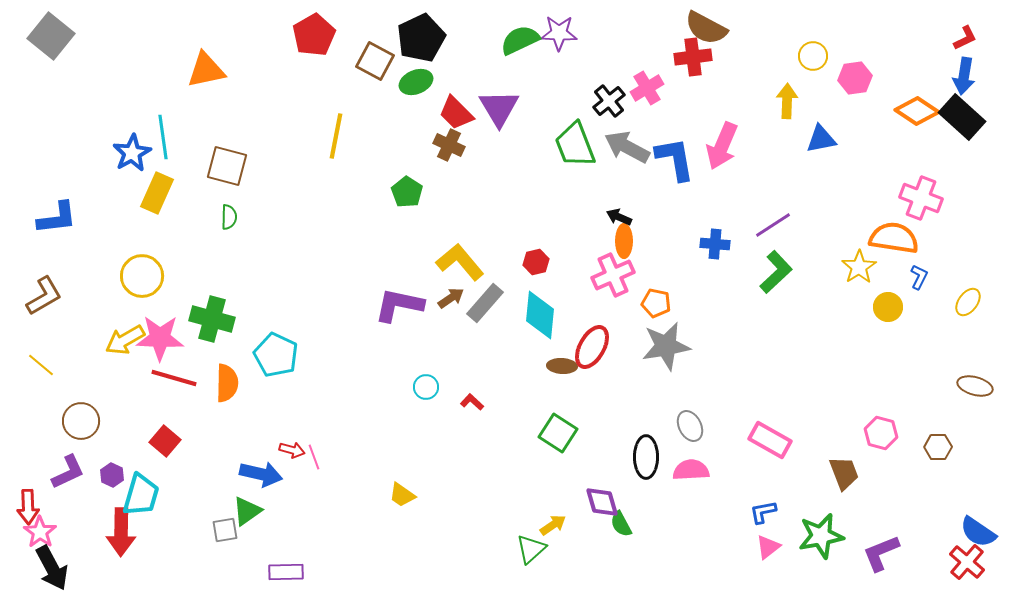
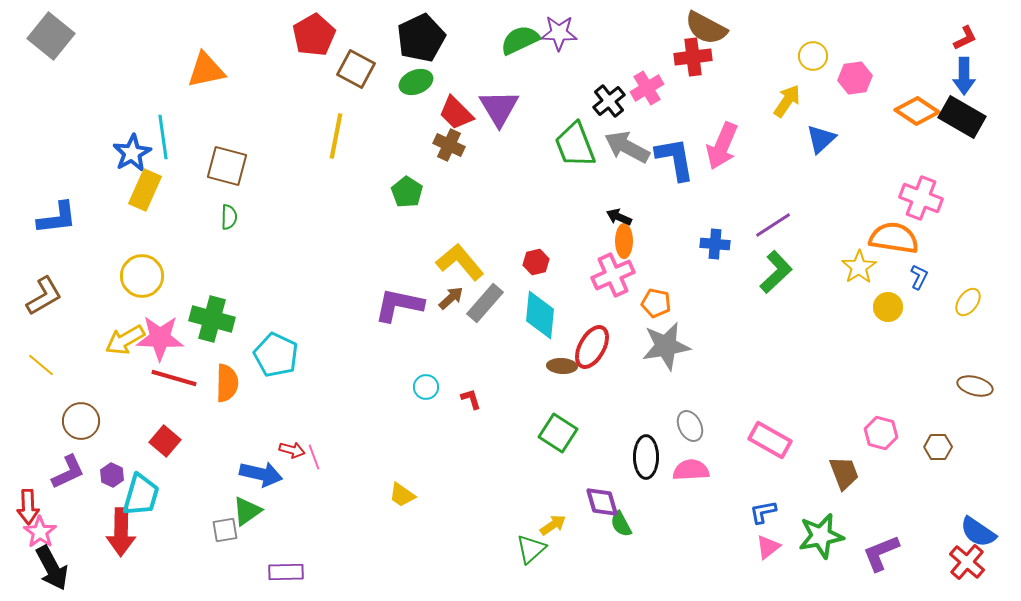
brown square at (375, 61): moved 19 px left, 8 px down
blue arrow at (964, 76): rotated 9 degrees counterclockwise
yellow arrow at (787, 101): rotated 32 degrees clockwise
black rectangle at (962, 117): rotated 12 degrees counterclockwise
blue triangle at (821, 139): rotated 32 degrees counterclockwise
yellow rectangle at (157, 193): moved 12 px left, 3 px up
brown arrow at (451, 298): rotated 8 degrees counterclockwise
red L-shape at (472, 402): moved 1 px left, 3 px up; rotated 30 degrees clockwise
